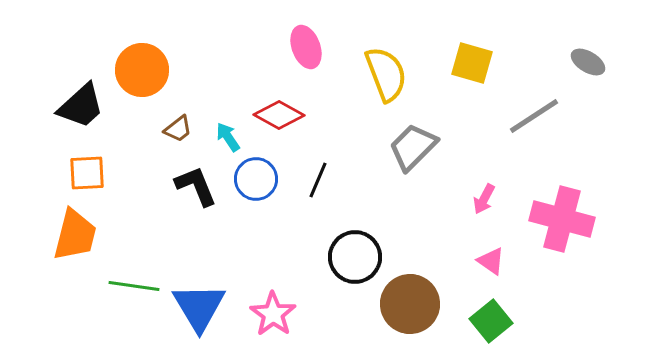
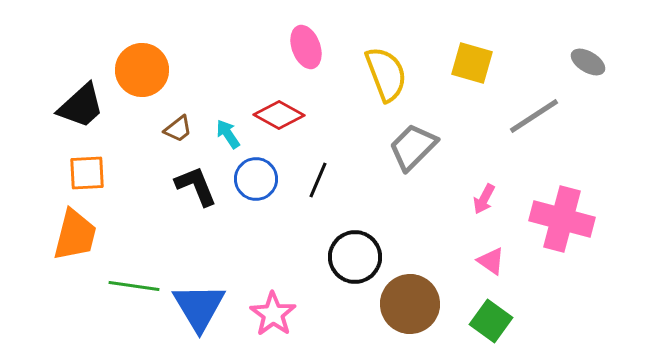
cyan arrow: moved 3 px up
green square: rotated 15 degrees counterclockwise
